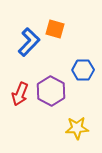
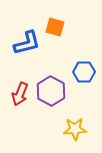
orange square: moved 2 px up
blue L-shape: moved 2 px left, 1 px down; rotated 32 degrees clockwise
blue hexagon: moved 1 px right, 2 px down
yellow star: moved 2 px left, 1 px down
